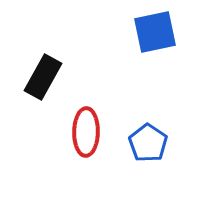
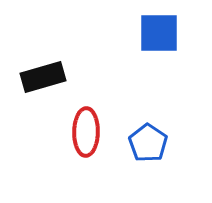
blue square: moved 4 px right, 1 px down; rotated 12 degrees clockwise
black rectangle: rotated 45 degrees clockwise
